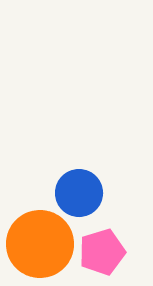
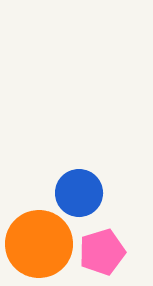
orange circle: moved 1 px left
